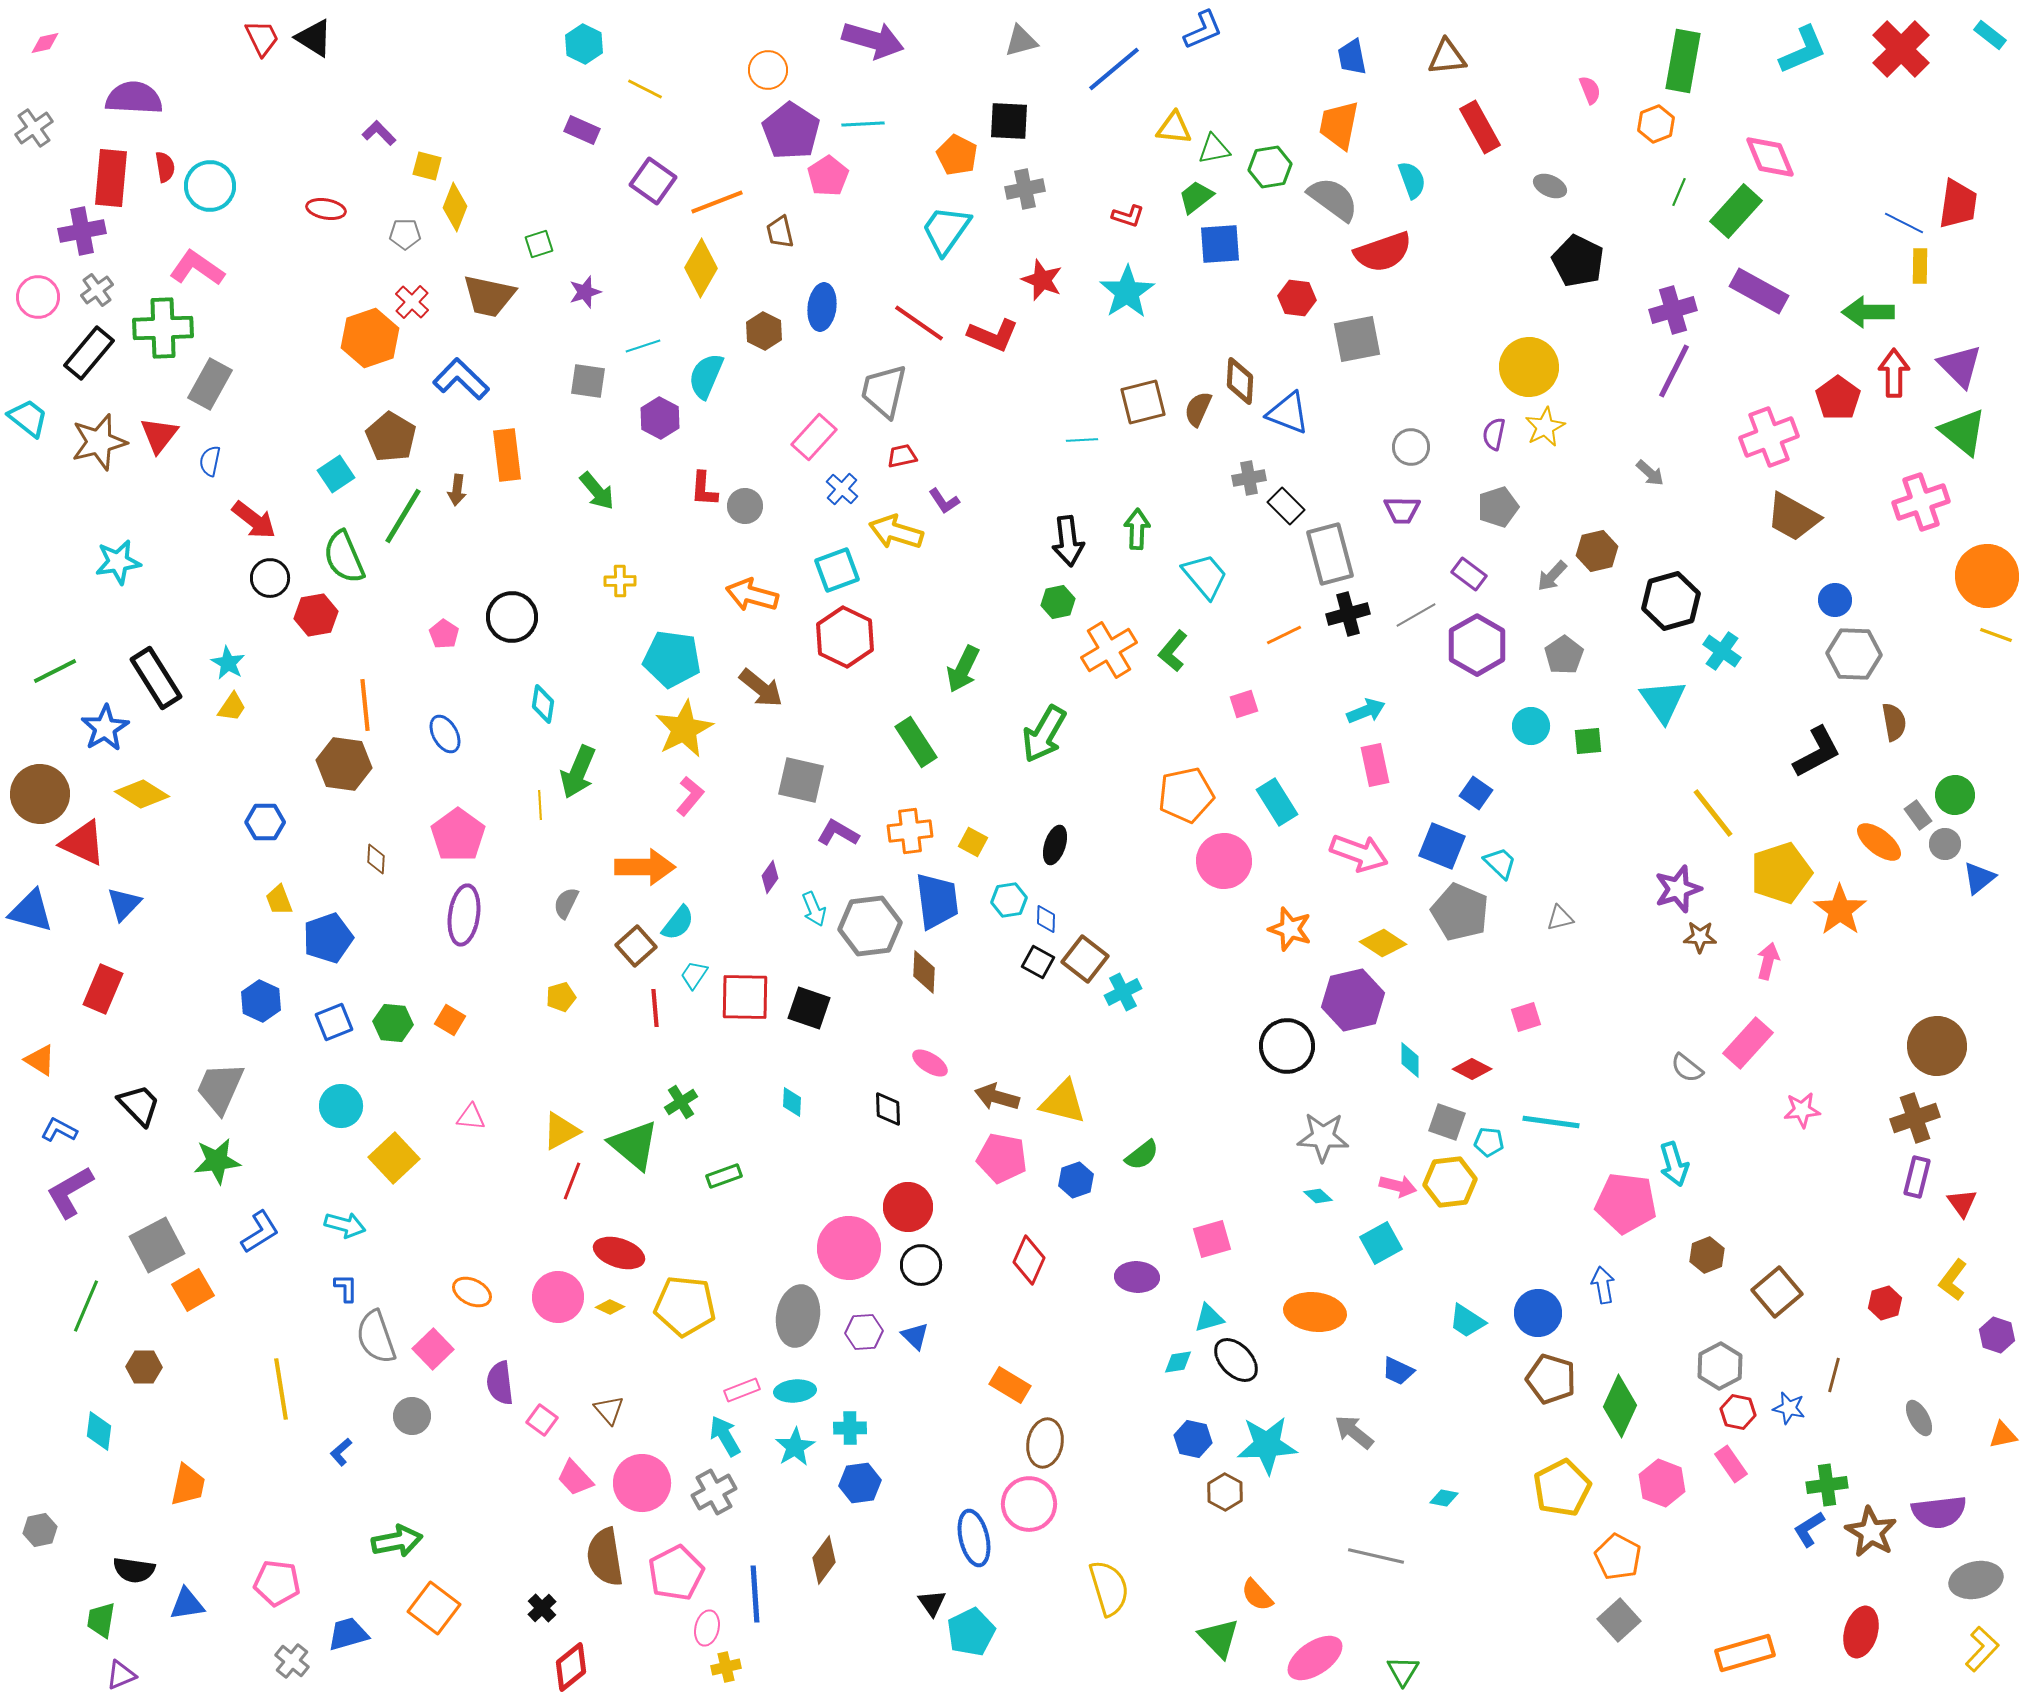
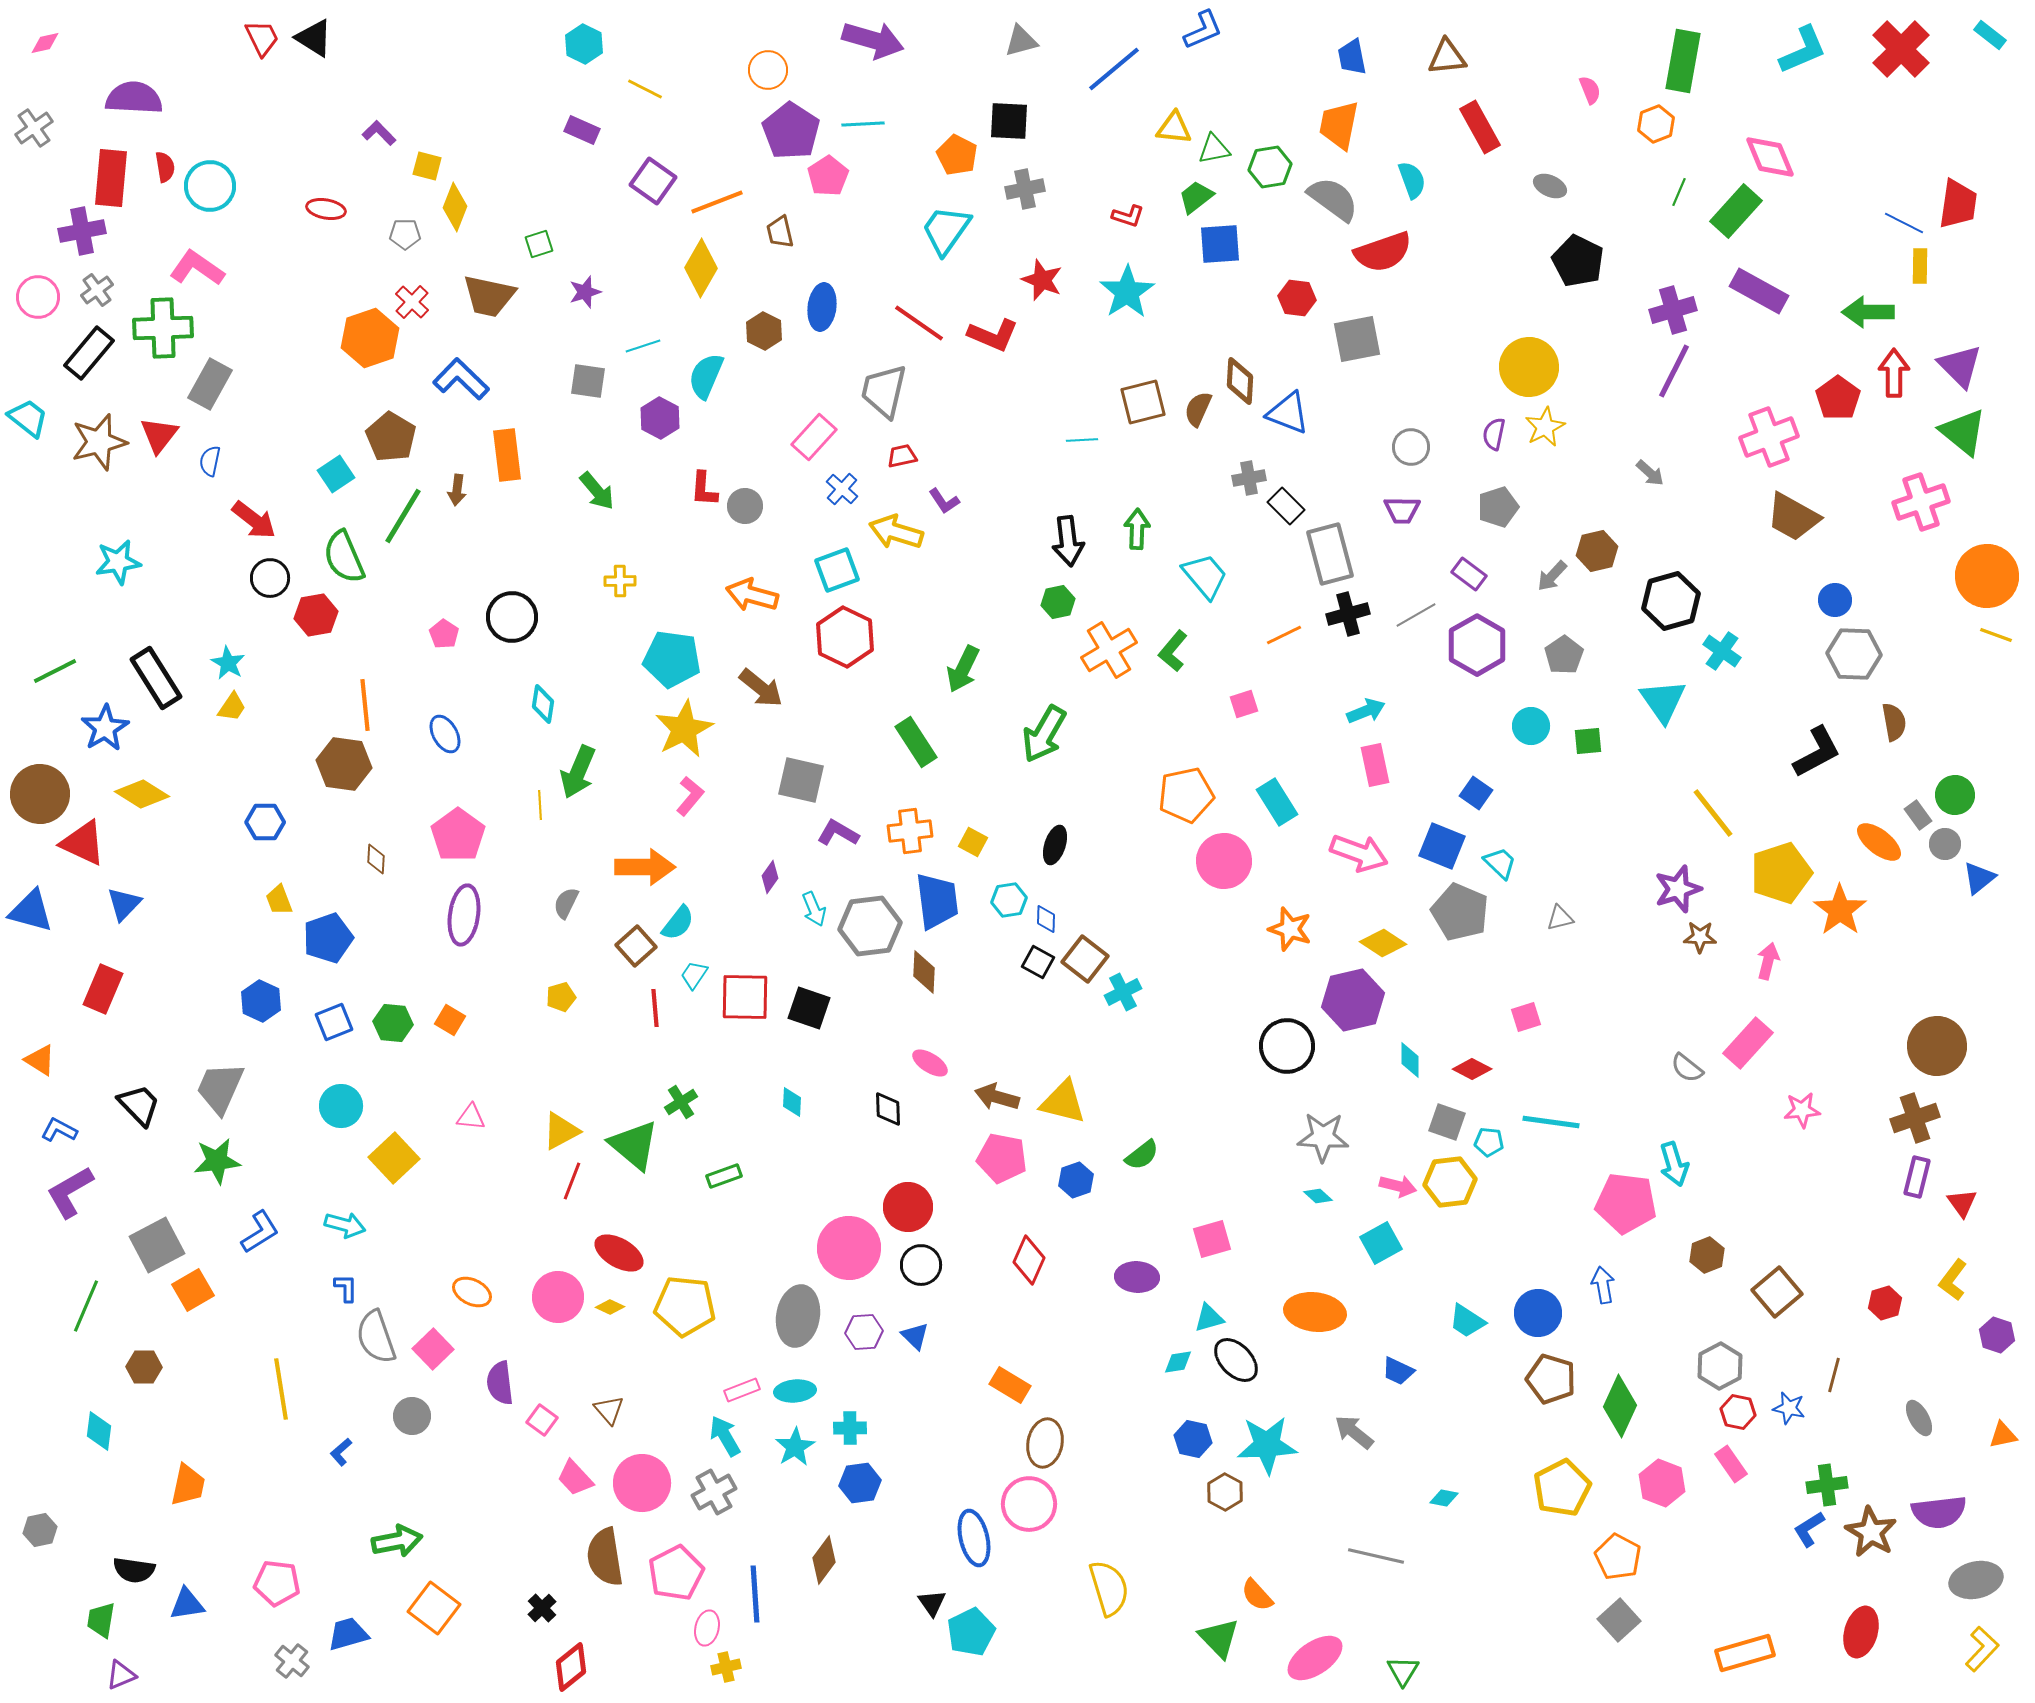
red ellipse at (619, 1253): rotated 12 degrees clockwise
